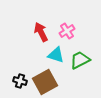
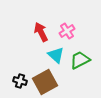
cyan triangle: rotated 24 degrees clockwise
